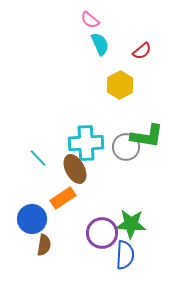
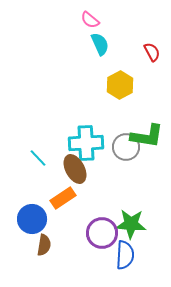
red semicircle: moved 10 px right, 1 px down; rotated 78 degrees counterclockwise
